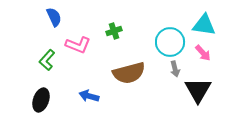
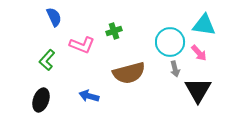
pink L-shape: moved 4 px right
pink arrow: moved 4 px left
